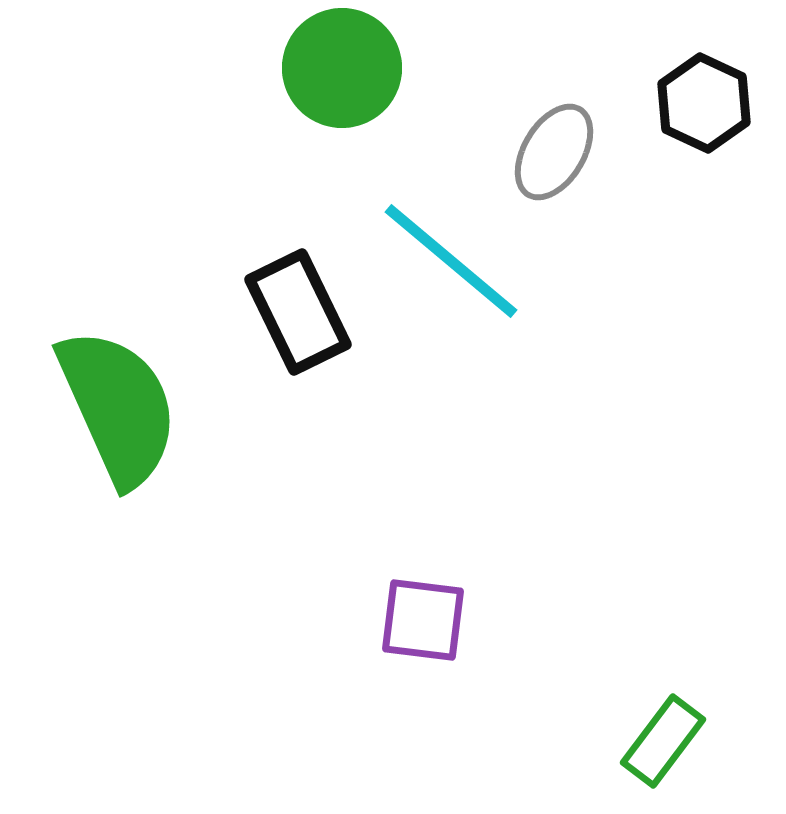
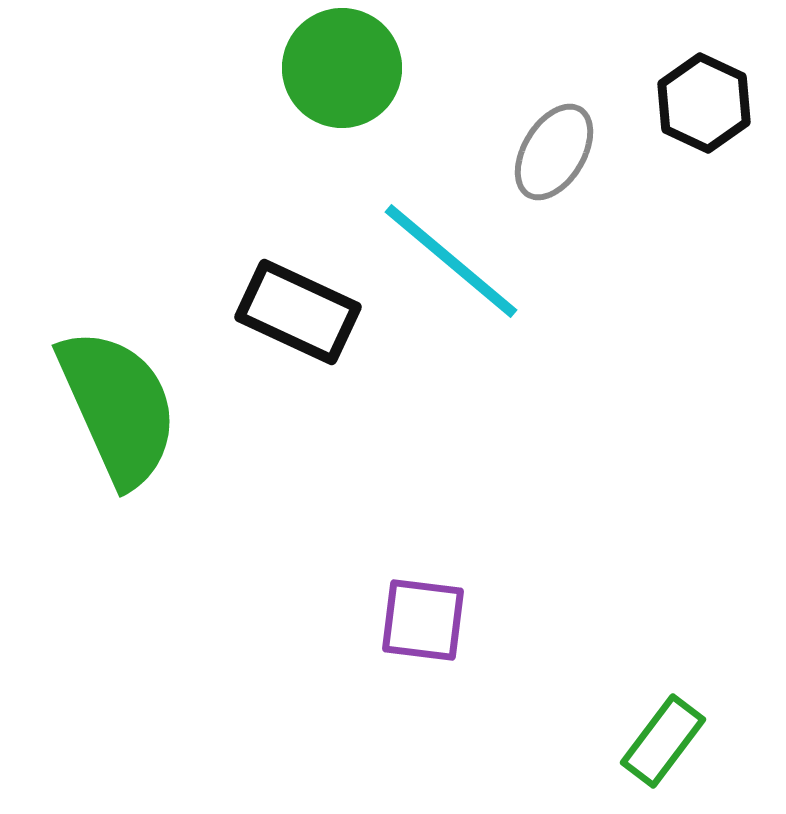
black rectangle: rotated 39 degrees counterclockwise
